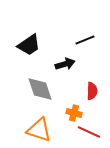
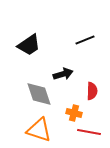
black arrow: moved 2 px left, 10 px down
gray diamond: moved 1 px left, 5 px down
red line: rotated 15 degrees counterclockwise
